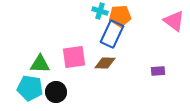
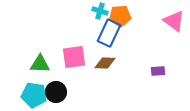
blue rectangle: moved 3 px left, 1 px up
cyan pentagon: moved 4 px right, 7 px down
